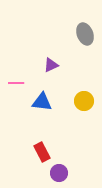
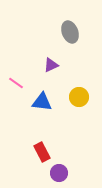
gray ellipse: moved 15 px left, 2 px up
pink line: rotated 35 degrees clockwise
yellow circle: moved 5 px left, 4 px up
